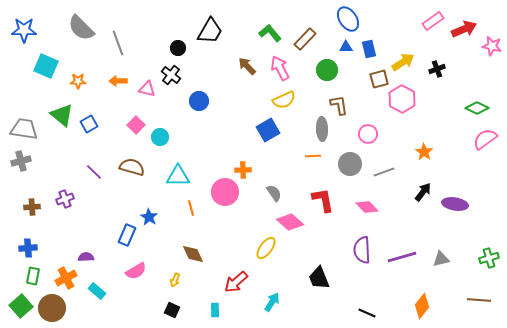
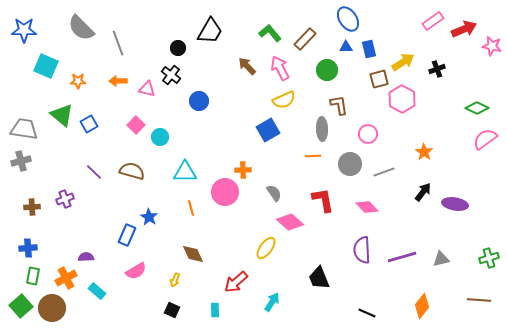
brown semicircle at (132, 167): moved 4 px down
cyan triangle at (178, 176): moved 7 px right, 4 px up
